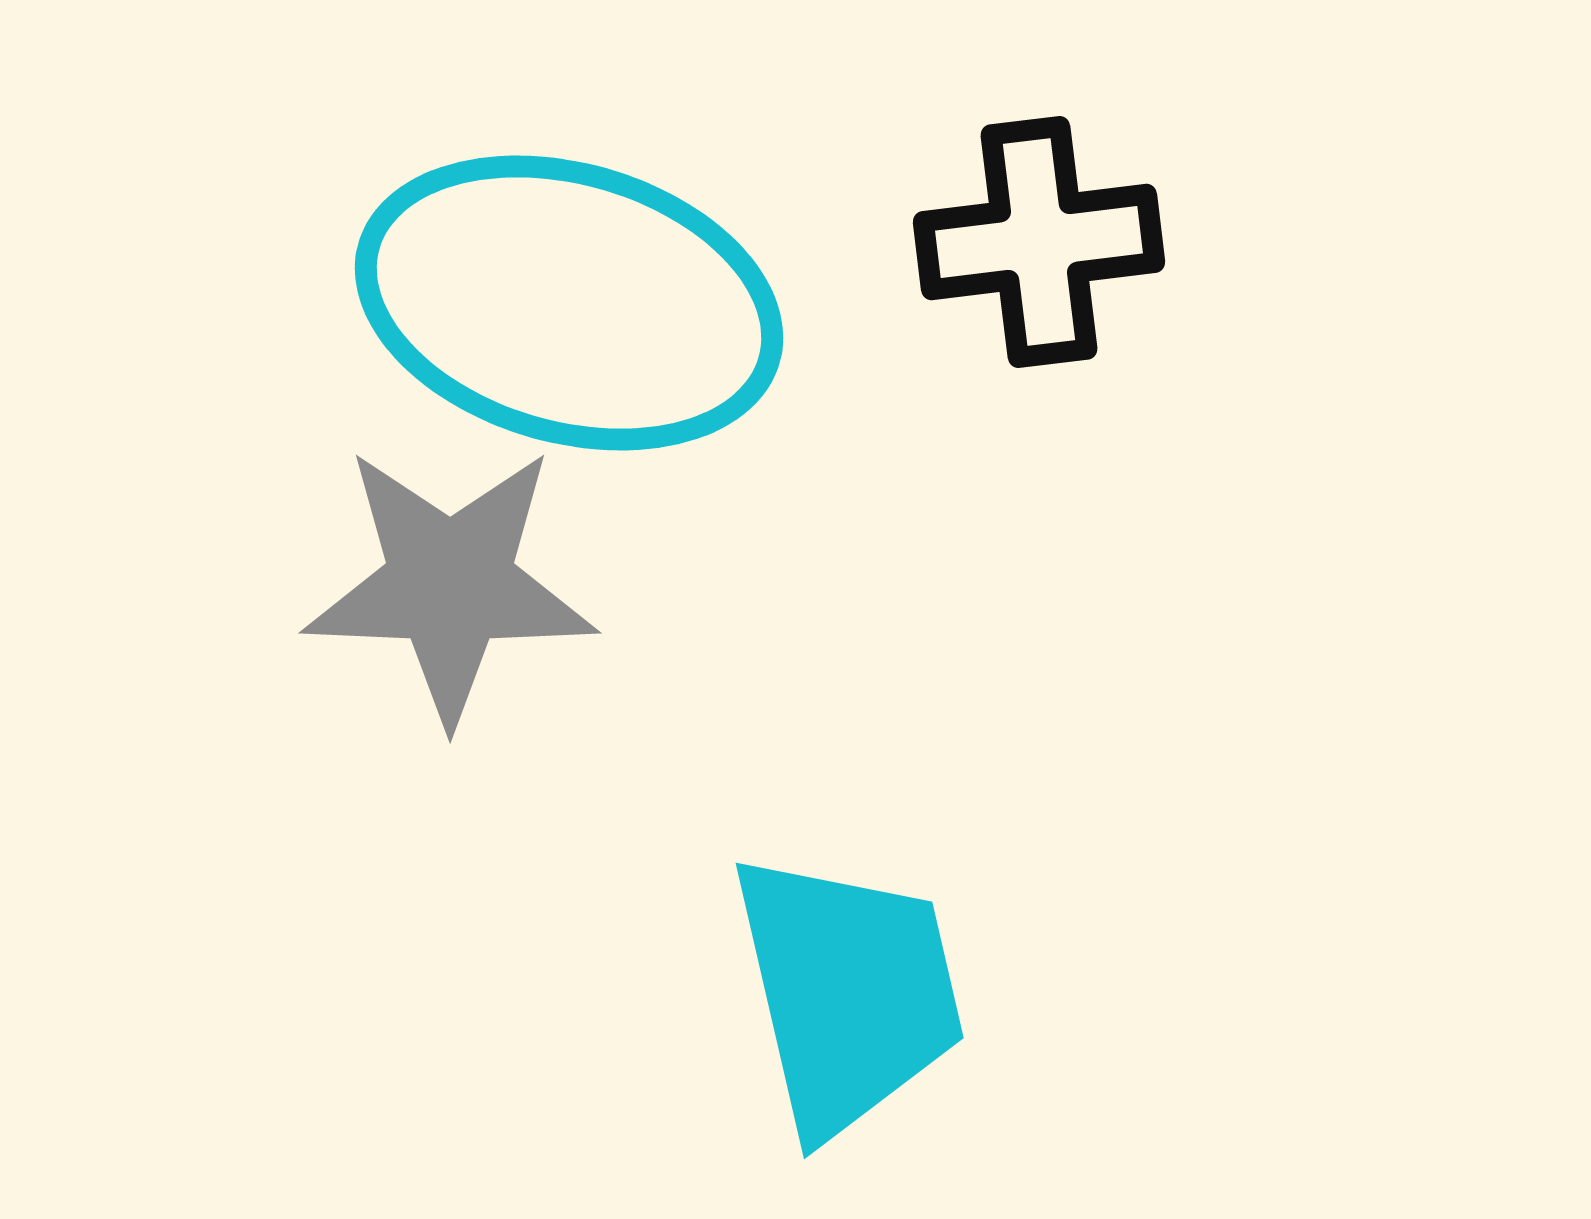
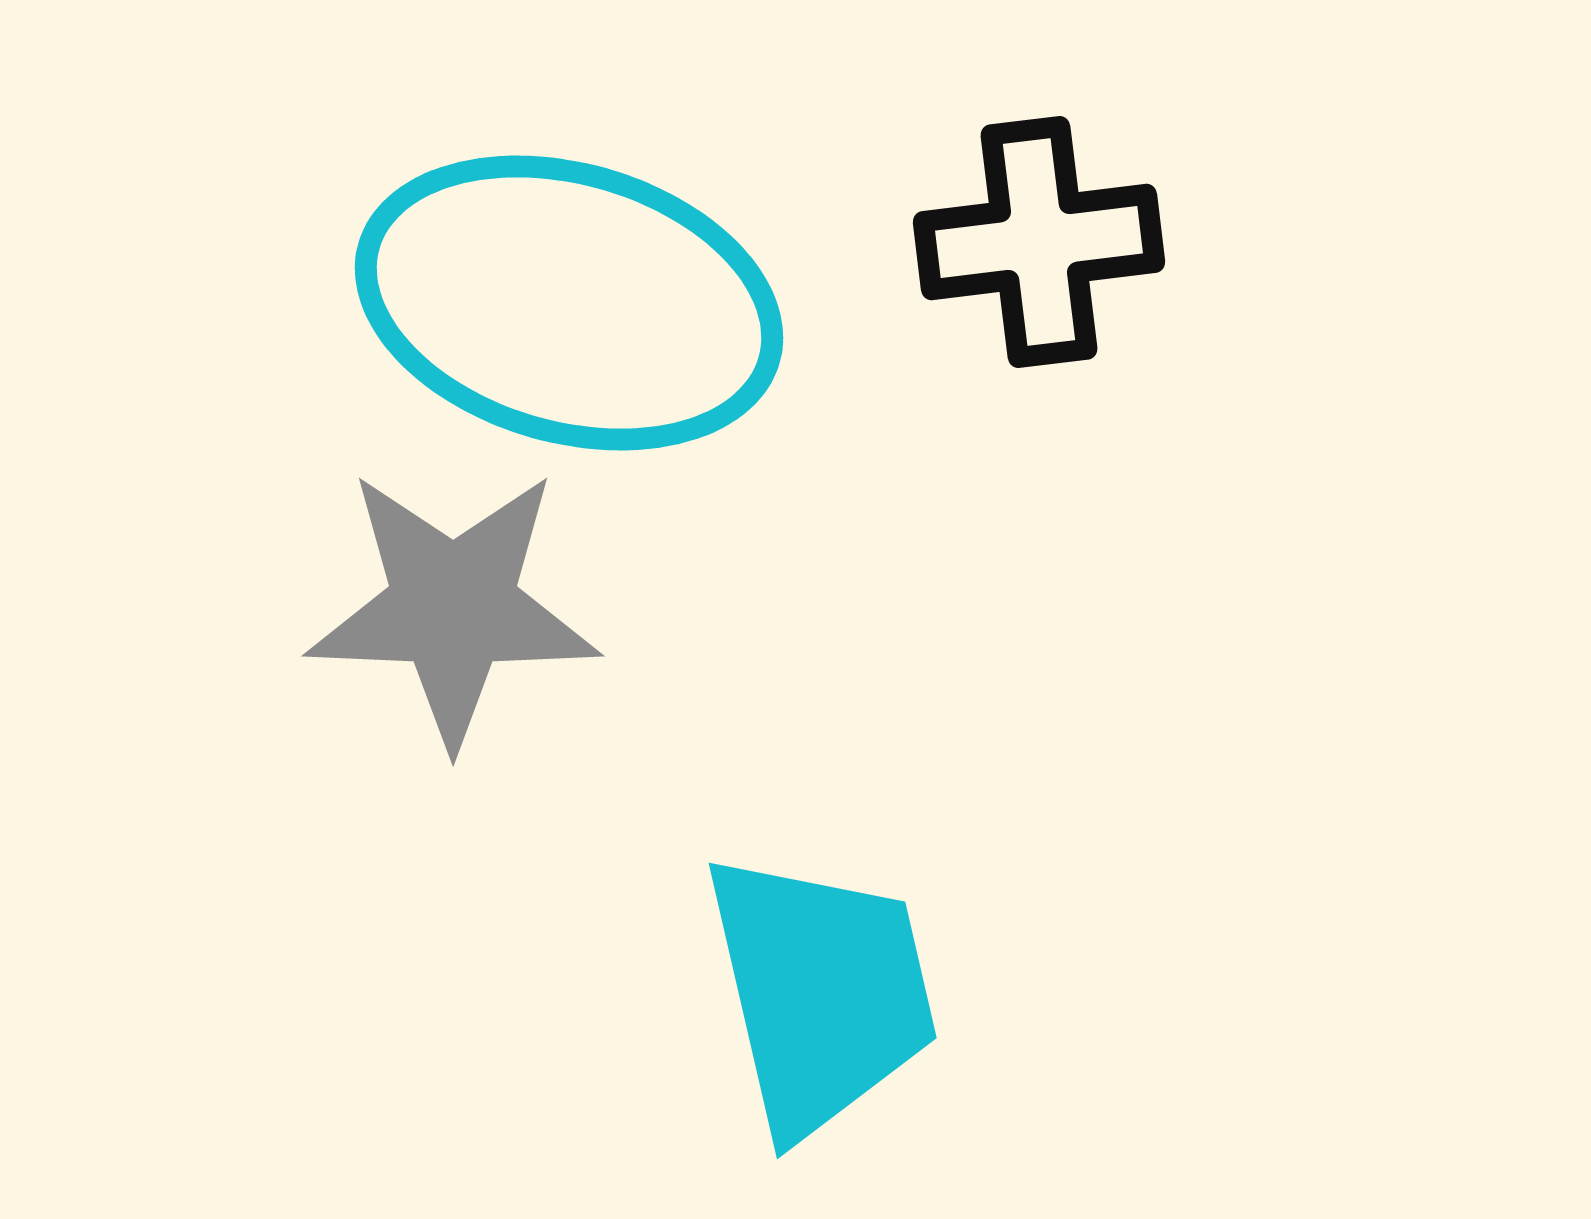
gray star: moved 3 px right, 23 px down
cyan trapezoid: moved 27 px left
